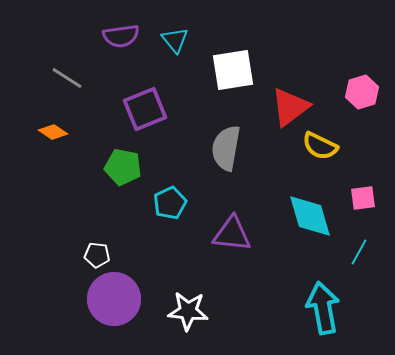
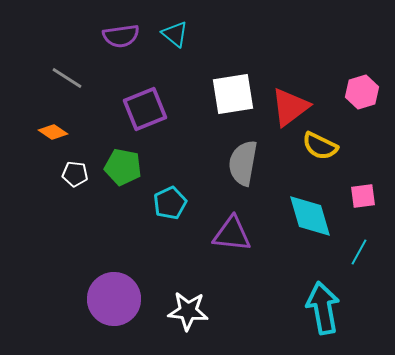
cyan triangle: moved 6 px up; rotated 12 degrees counterclockwise
white square: moved 24 px down
gray semicircle: moved 17 px right, 15 px down
pink square: moved 2 px up
white pentagon: moved 22 px left, 81 px up
